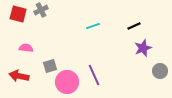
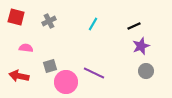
gray cross: moved 8 px right, 11 px down
red square: moved 2 px left, 3 px down
cyan line: moved 2 px up; rotated 40 degrees counterclockwise
purple star: moved 2 px left, 2 px up
gray circle: moved 14 px left
purple line: moved 2 px up; rotated 40 degrees counterclockwise
pink circle: moved 1 px left
